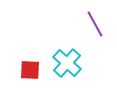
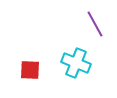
cyan cross: moved 9 px right; rotated 20 degrees counterclockwise
